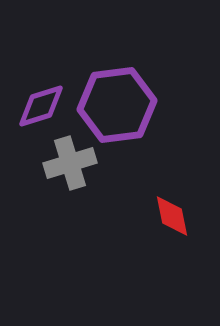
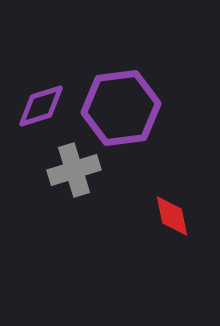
purple hexagon: moved 4 px right, 3 px down
gray cross: moved 4 px right, 7 px down
